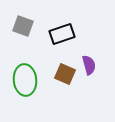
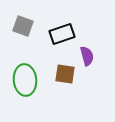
purple semicircle: moved 2 px left, 9 px up
brown square: rotated 15 degrees counterclockwise
